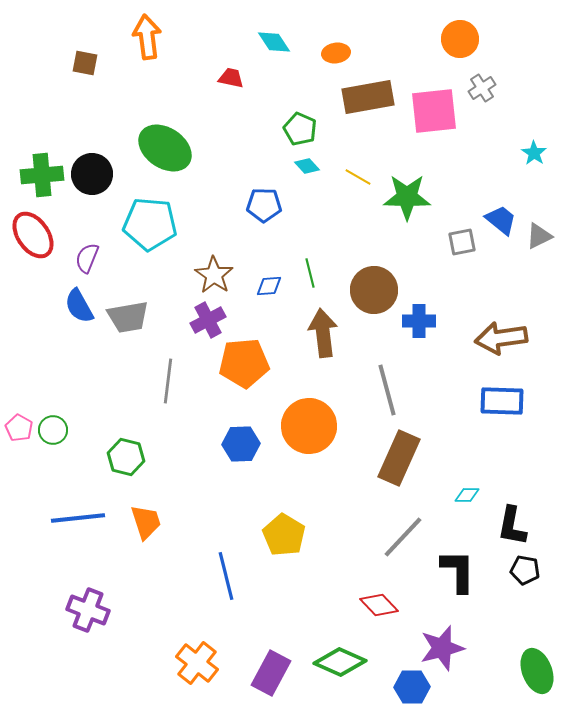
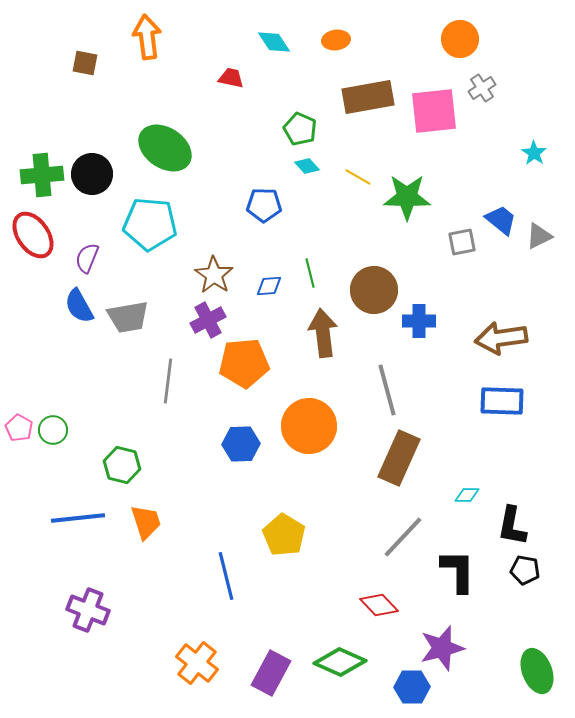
orange ellipse at (336, 53): moved 13 px up
green hexagon at (126, 457): moved 4 px left, 8 px down
